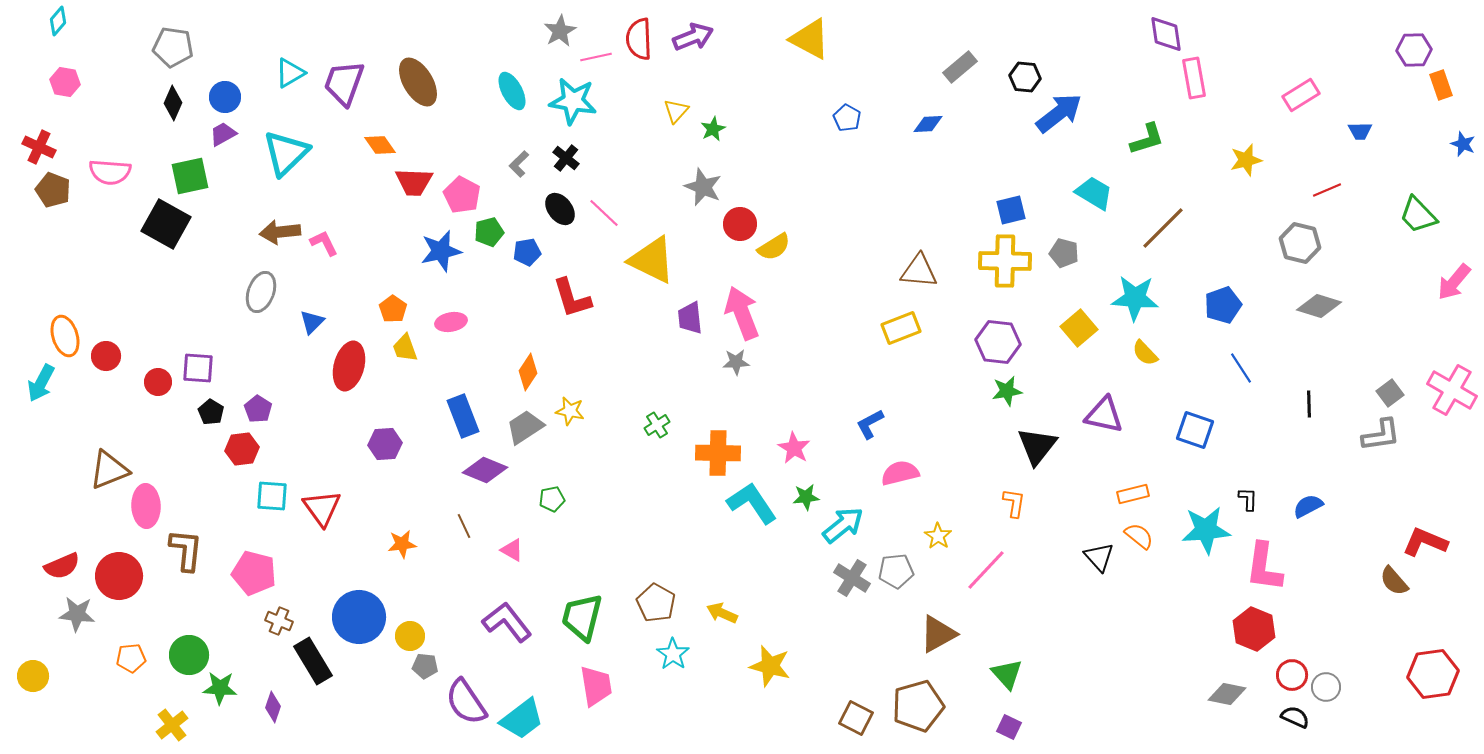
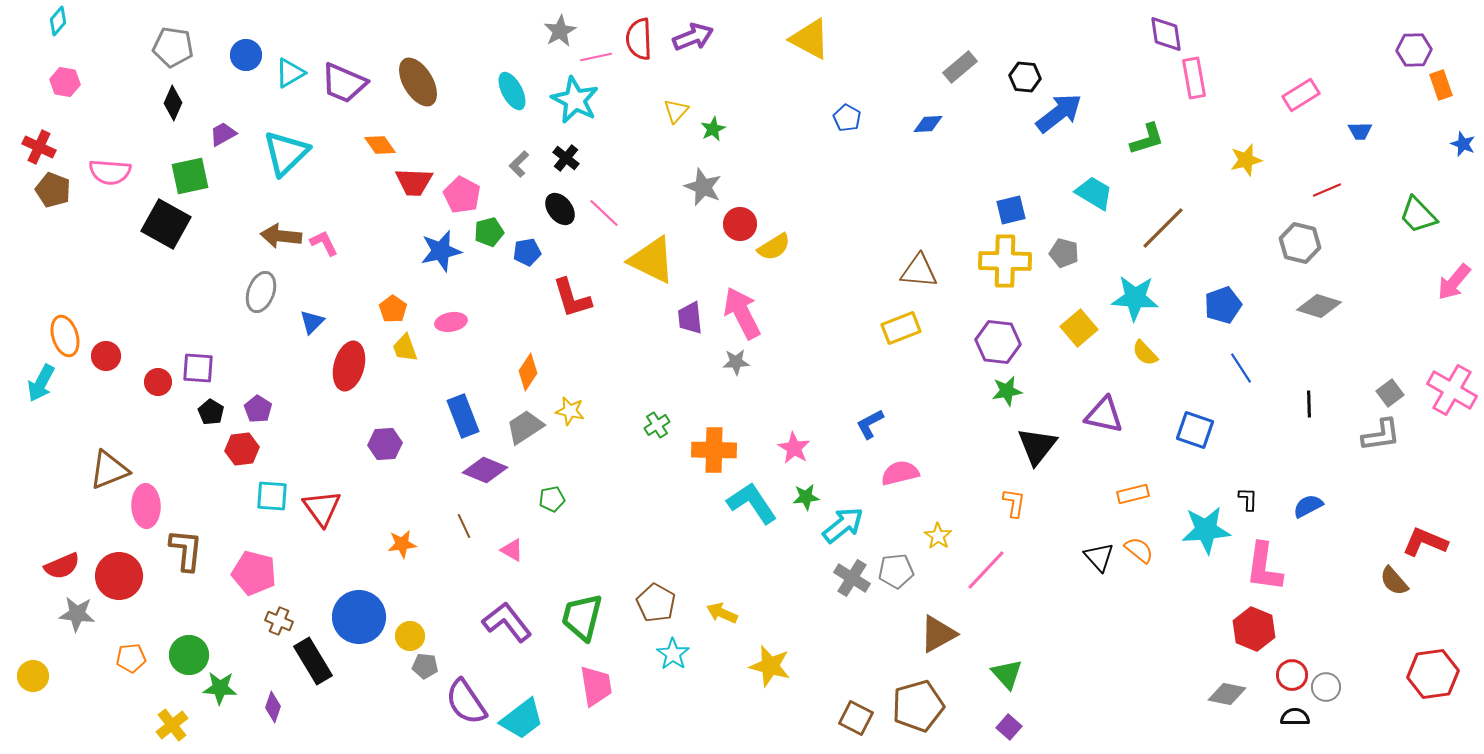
purple trapezoid at (344, 83): rotated 87 degrees counterclockwise
blue circle at (225, 97): moved 21 px right, 42 px up
cyan star at (573, 101): moved 2 px right, 1 px up; rotated 18 degrees clockwise
brown arrow at (280, 232): moved 1 px right, 4 px down; rotated 12 degrees clockwise
pink arrow at (742, 313): rotated 6 degrees counterclockwise
orange cross at (718, 453): moved 4 px left, 3 px up
orange semicircle at (1139, 536): moved 14 px down
black semicircle at (1295, 717): rotated 24 degrees counterclockwise
purple square at (1009, 727): rotated 15 degrees clockwise
